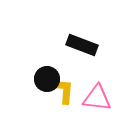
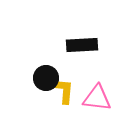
black rectangle: rotated 24 degrees counterclockwise
black circle: moved 1 px left, 1 px up
